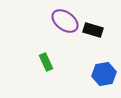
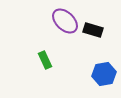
purple ellipse: rotated 8 degrees clockwise
green rectangle: moved 1 px left, 2 px up
